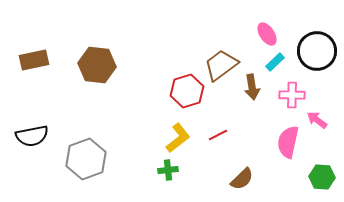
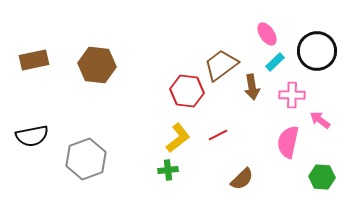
red hexagon: rotated 24 degrees clockwise
pink arrow: moved 3 px right
